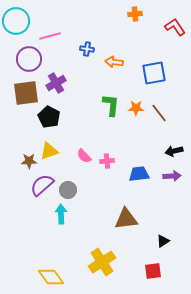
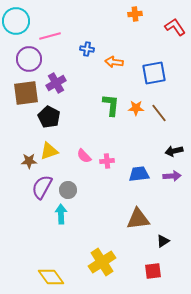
purple semicircle: moved 2 px down; rotated 20 degrees counterclockwise
brown triangle: moved 12 px right
